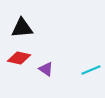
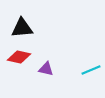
red diamond: moved 1 px up
purple triangle: rotated 21 degrees counterclockwise
